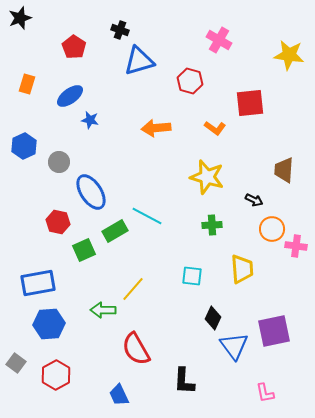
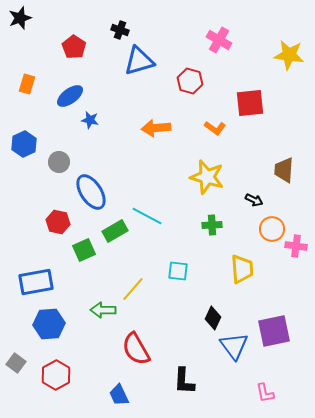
blue hexagon at (24, 146): moved 2 px up
cyan square at (192, 276): moved 14 px left, 5 px up
blue rectangle at (38, 283): moved 2 px left, 1 px up
